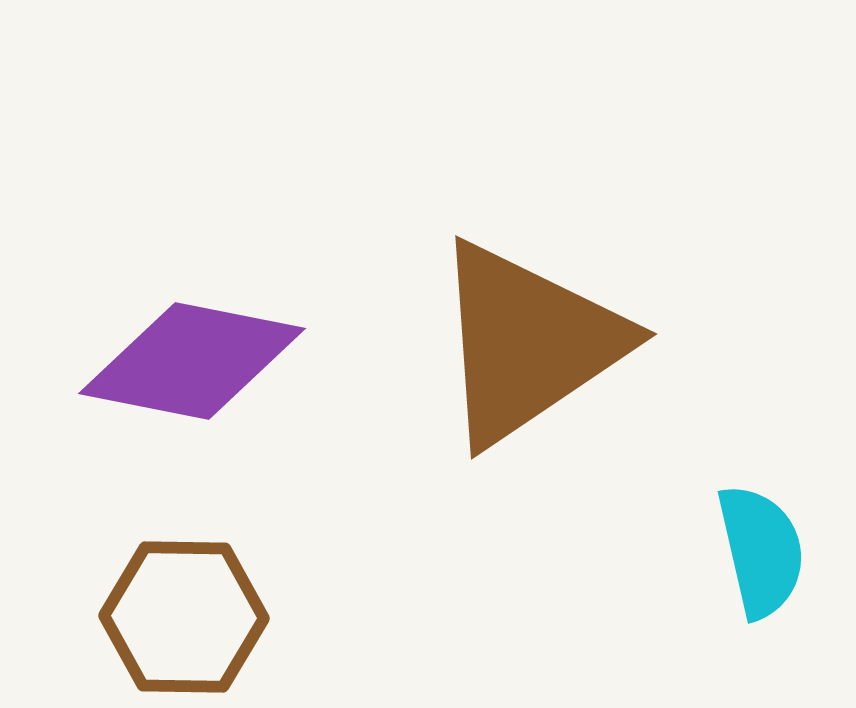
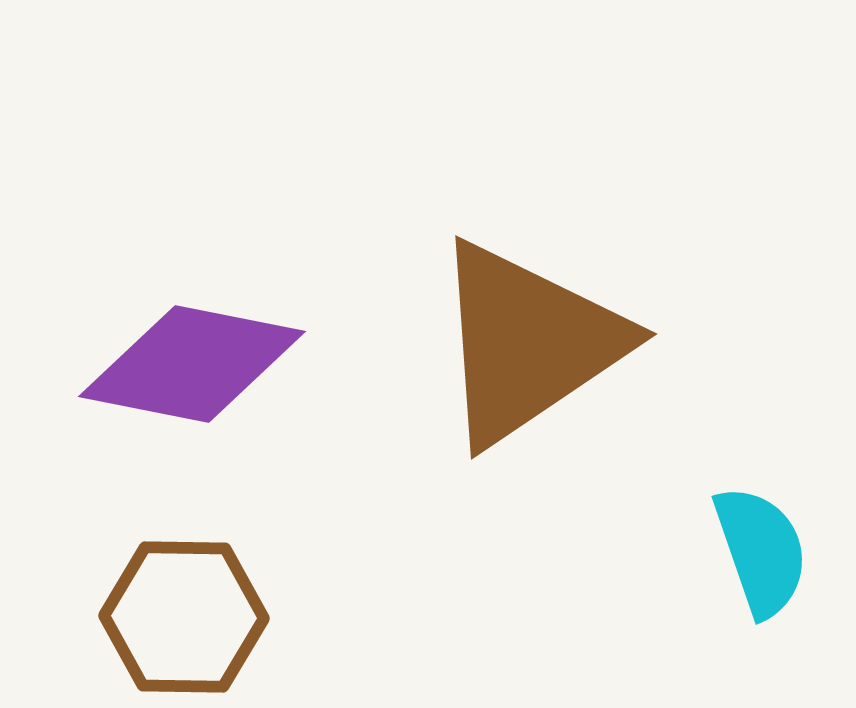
purple diamond: moved 3 px down
cyan semicircle: rotated 6 degrees counterclockwise
